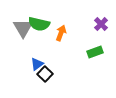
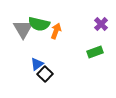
gray triangle: moved 1 px down
orange arrow: moved 5 px left, 2 px up
